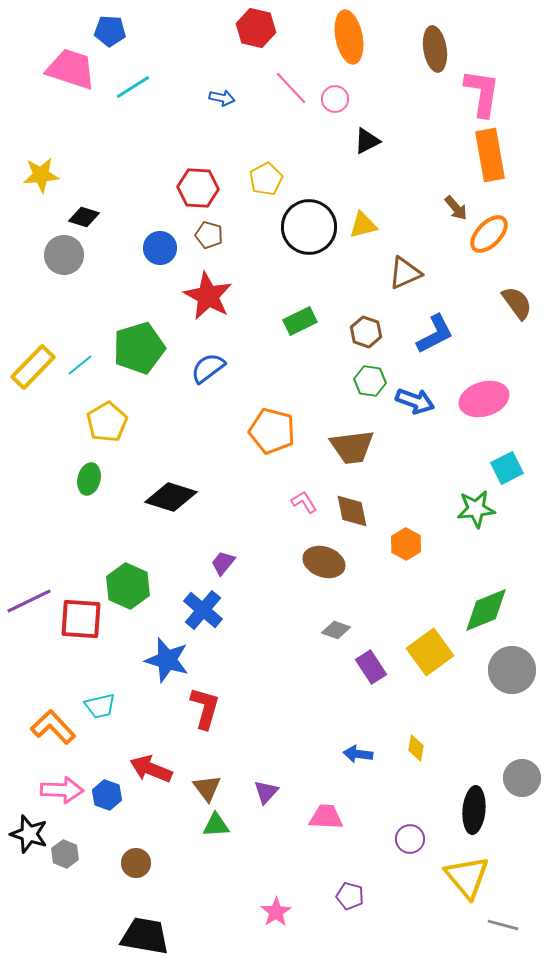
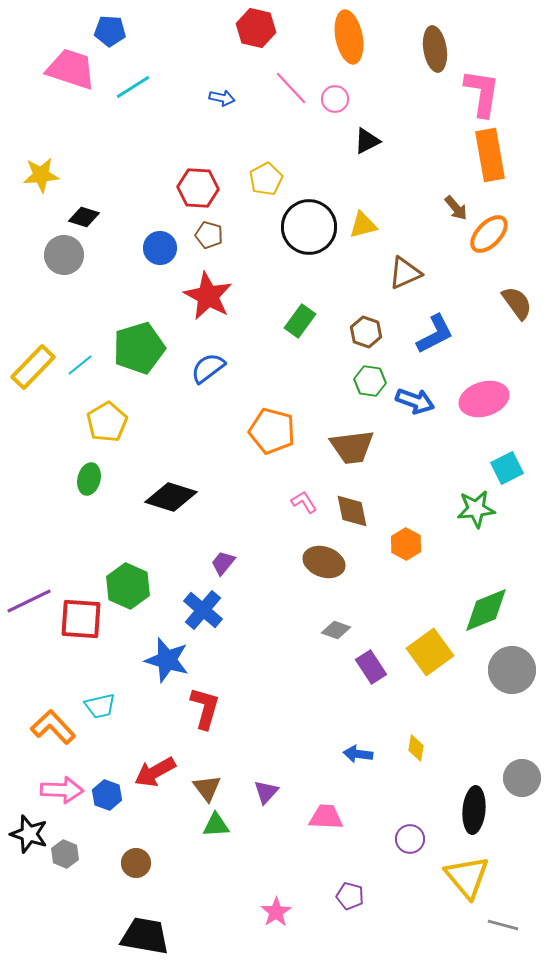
green rectangle at (300, 321): rotated 28 degrees counterclockwise
red arrow at (151, 769): moved 4 px right, 3 px down; rotated 51 degrees counterclockwise
